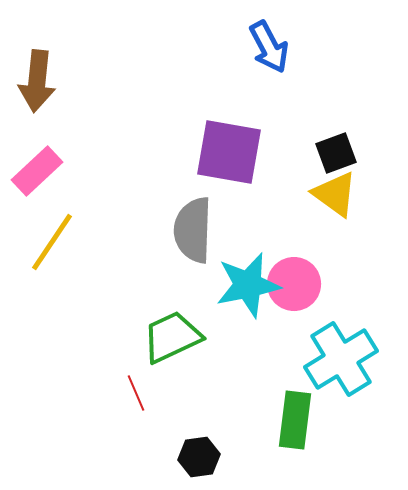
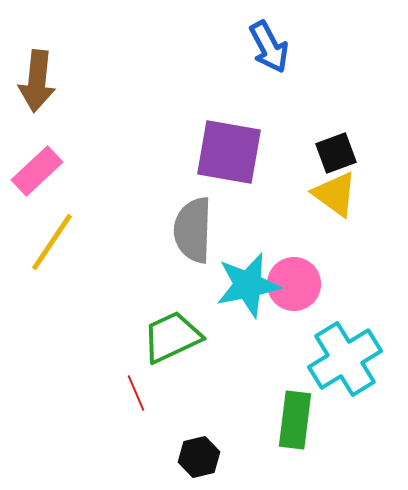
cyan cross: moved 4 px right
black hexagon: rotated 6 degrees counterclockwise
